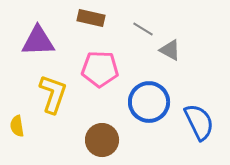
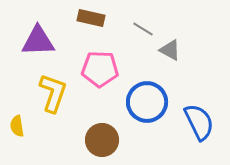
yellow L-shape: moved 1 px up
blue circle: moved 2 px left
